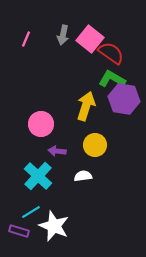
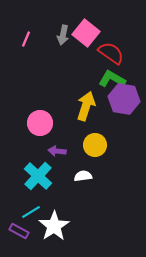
pink square: moved 4 px left, 6 px up
pink circle: moved 1 px left, 1 px up
white star: rotated 16 degrees clockwise
purple rectangle: rotated 12 degrees clockwise
